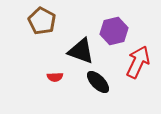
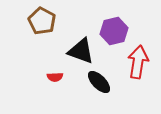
red arrow: rotated 16 degrees counterclockwise
black ellipse: moved 1 px right
